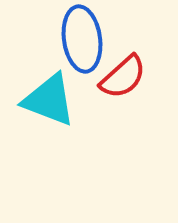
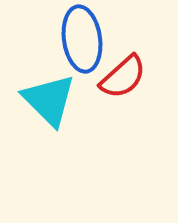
cyan triangle: rotated 24 degrees clockwise
